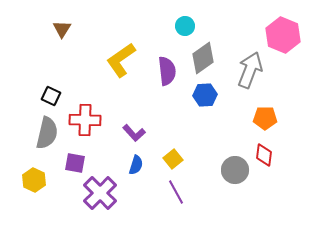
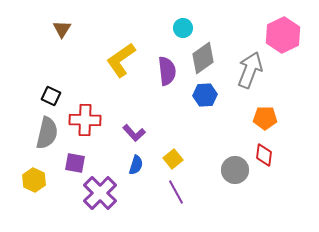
cyan circle: moved 2 px left, 2 px down
pink hexagon: rotated 12 degrees clockwise
